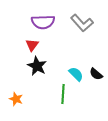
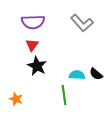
purple semicircle: moved 10 px left
cyan semicircle: moved 1 px right, 1 px down; rotated 42 degrees counterclockwise
green line: moved 1 px right, 1 px down; rotated 12 degrees counterclockwise
